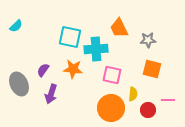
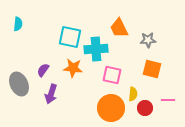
cyan semicircle: moved 2 px right, 2 px up; rotated 40 degrees counterclockwise
orange star: moved 1 px up
red circle: moved 3 px left, 2 px up
